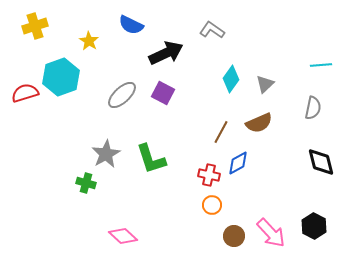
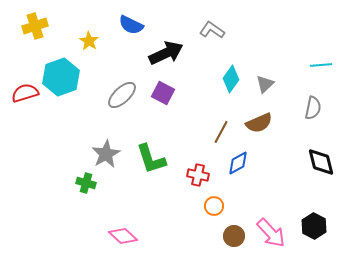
red cross: moved 11 px left
orange circle: moved 2 px right, 1 px down
